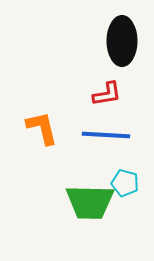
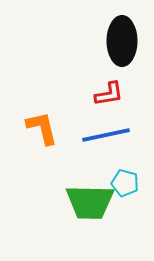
red L-shape: moved 2 px right
blue line: rotated 15 degrees counterclockwise
